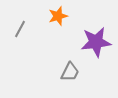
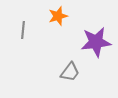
gray line: moved 3 px right, 1 px down; rotated 24 degrees counterclockwise
gray trapezoid: rotated 10 degrees clockwise
